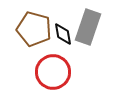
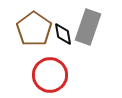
brown pentagon: rotated 20 degrees clockwise
red circle: moved 3 px left, 3 px down
